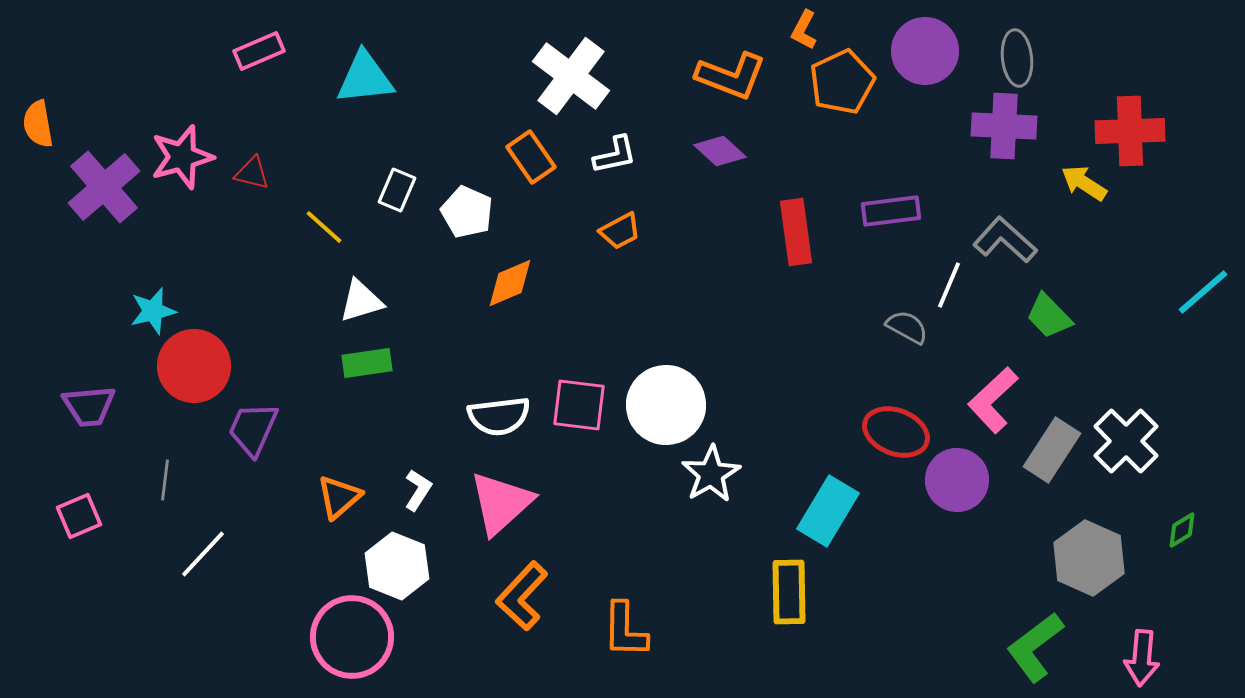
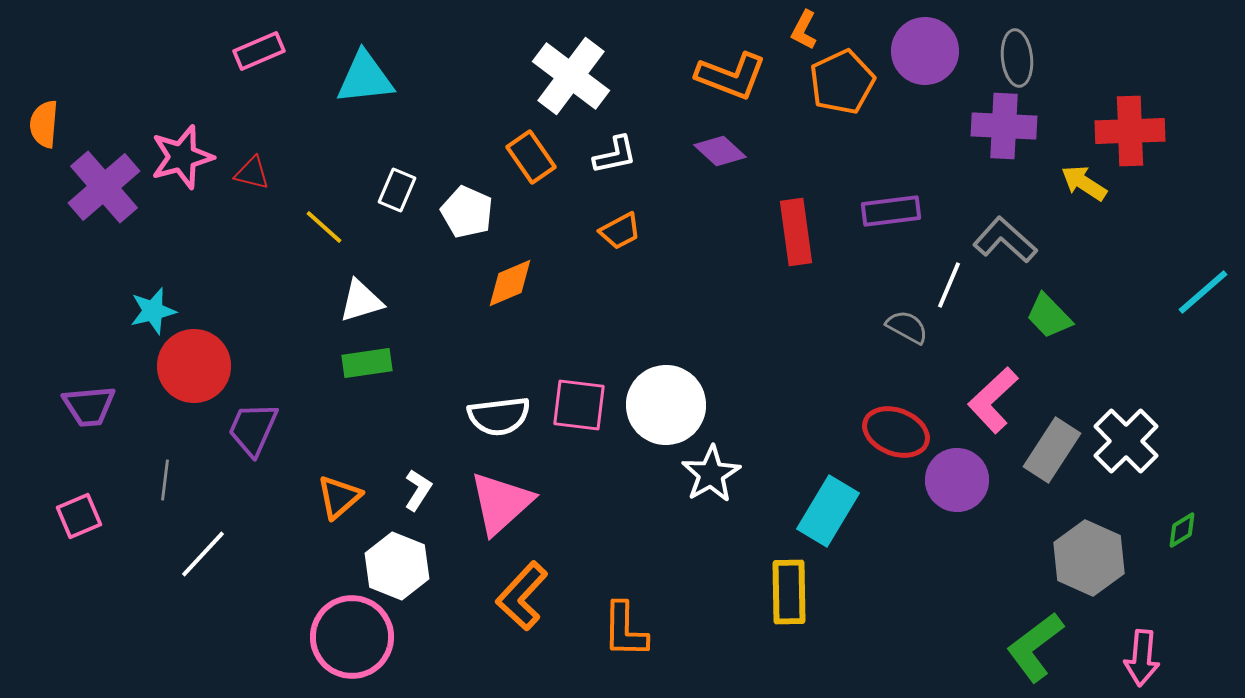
orange semicircle at (38, 124): moved 6 px right; rotated 15 degrees clockwise
